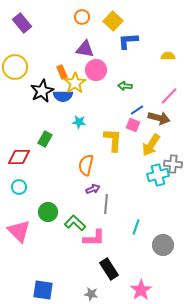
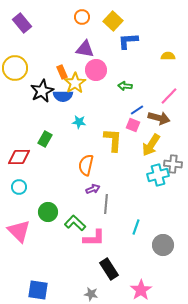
yellow circle: moved 1 px down
blue square: moved 5 px left
